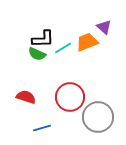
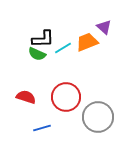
red circle: moved 4 px left
